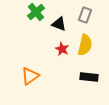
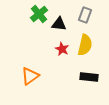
green cross: moved 3 px right, 2 px down
black triangle: rotated 14 degrees counterclockwise
